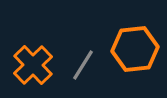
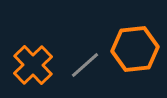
gray line: moved 2 px right; rotated 16 degrees clockwise
